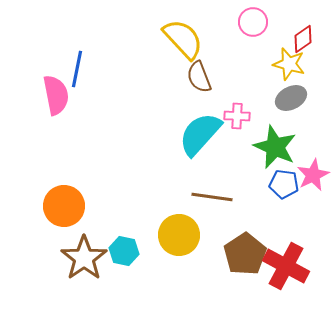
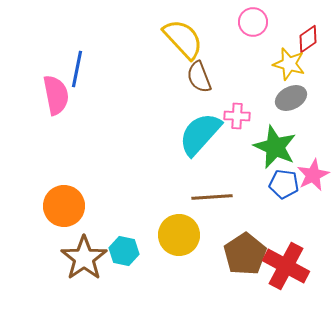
red diamond: moved 5 px right
brown line: rotated 12 degrees counterclockwise
